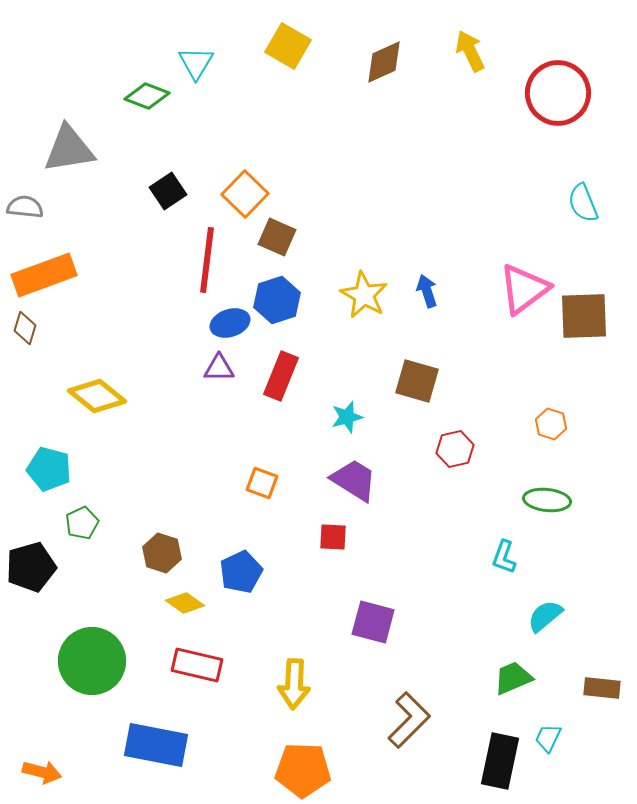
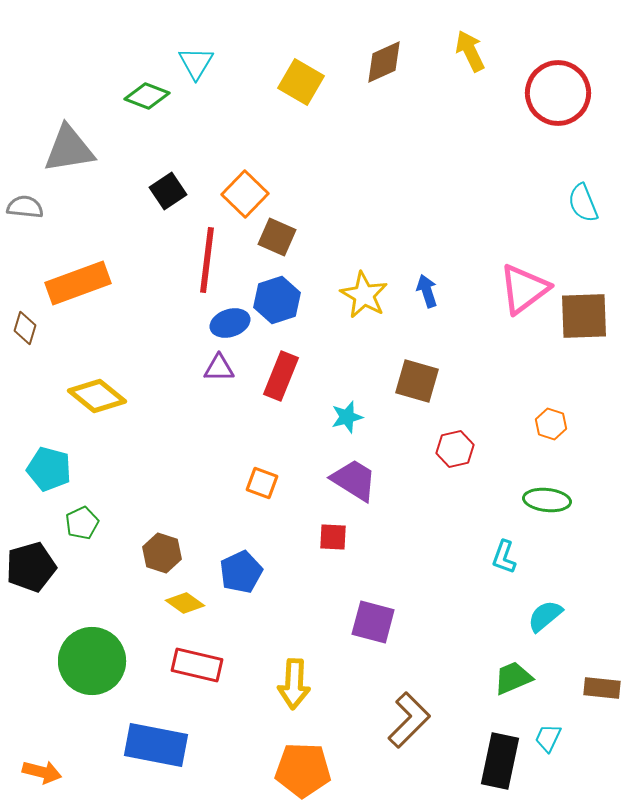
yellow square at (288, 46): moved 13 px right, 36 px down
orange rectangle at (44, 275): moved 34 px right, 8 px down
